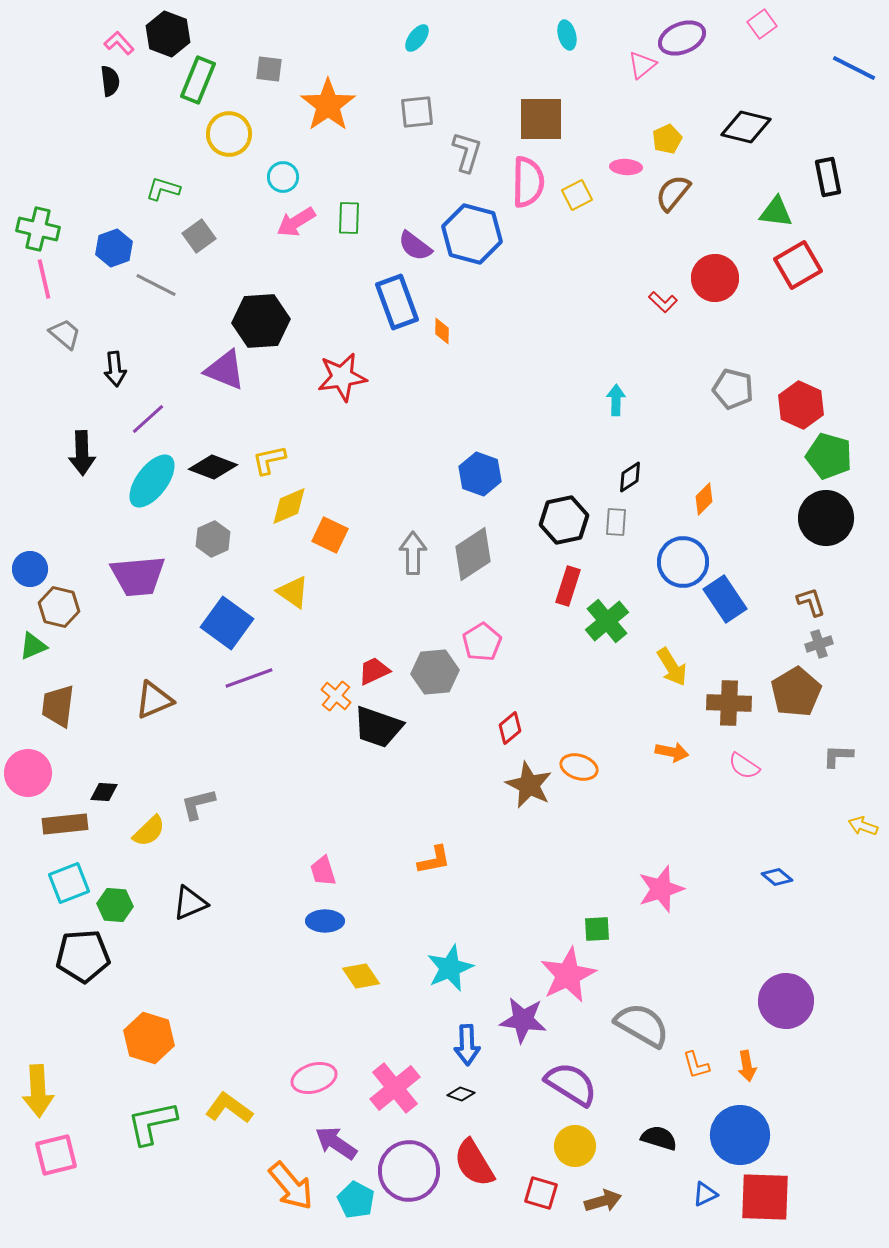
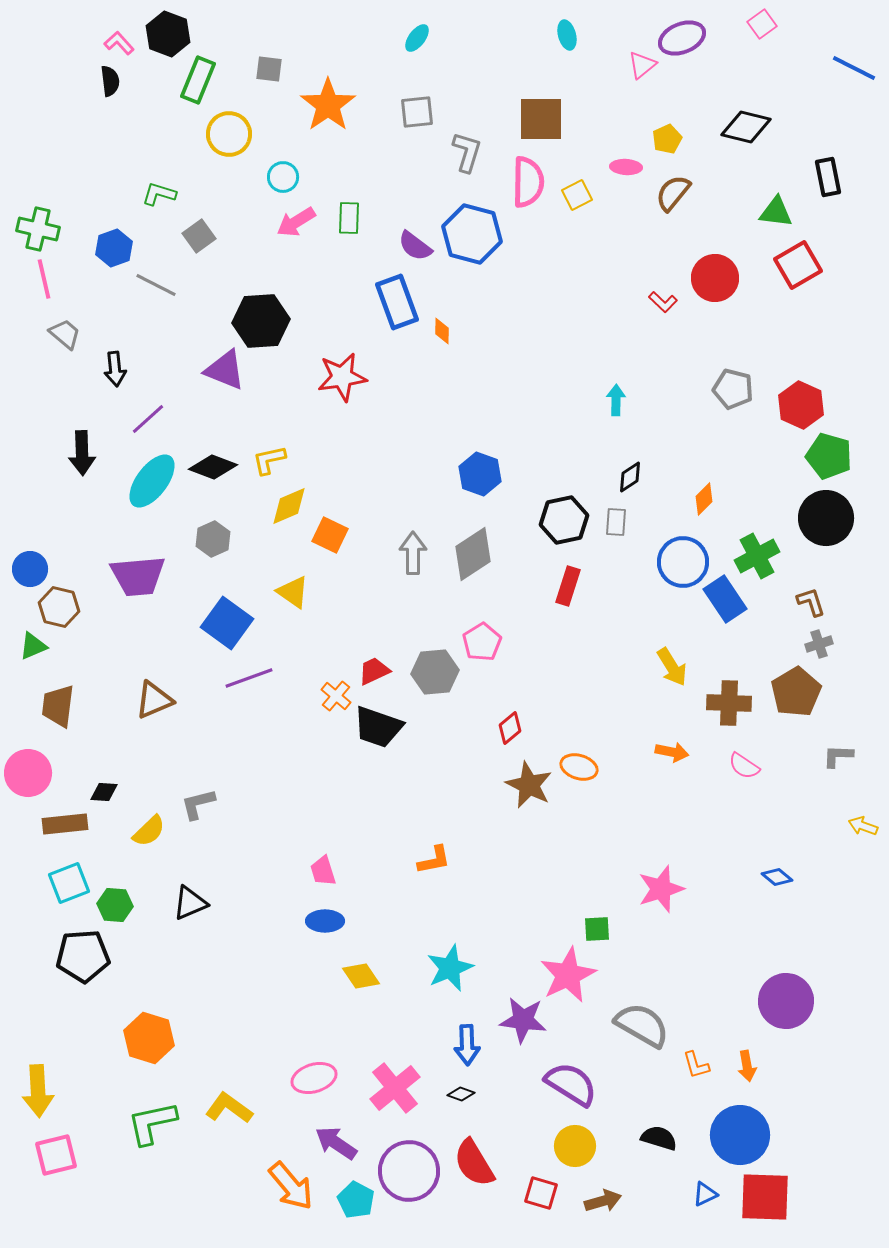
green L-shape at (163, 189): moved 4 px left, 5 px down
green cross at (607, 621): moved 150 px right, 65 px up; rotated 12 degrees clockwise
